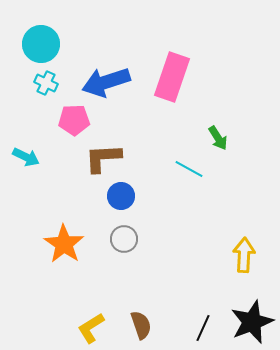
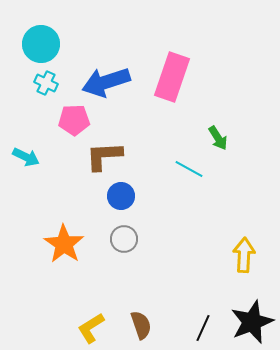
brown L-shape: moved 1 px right, 2 px up
